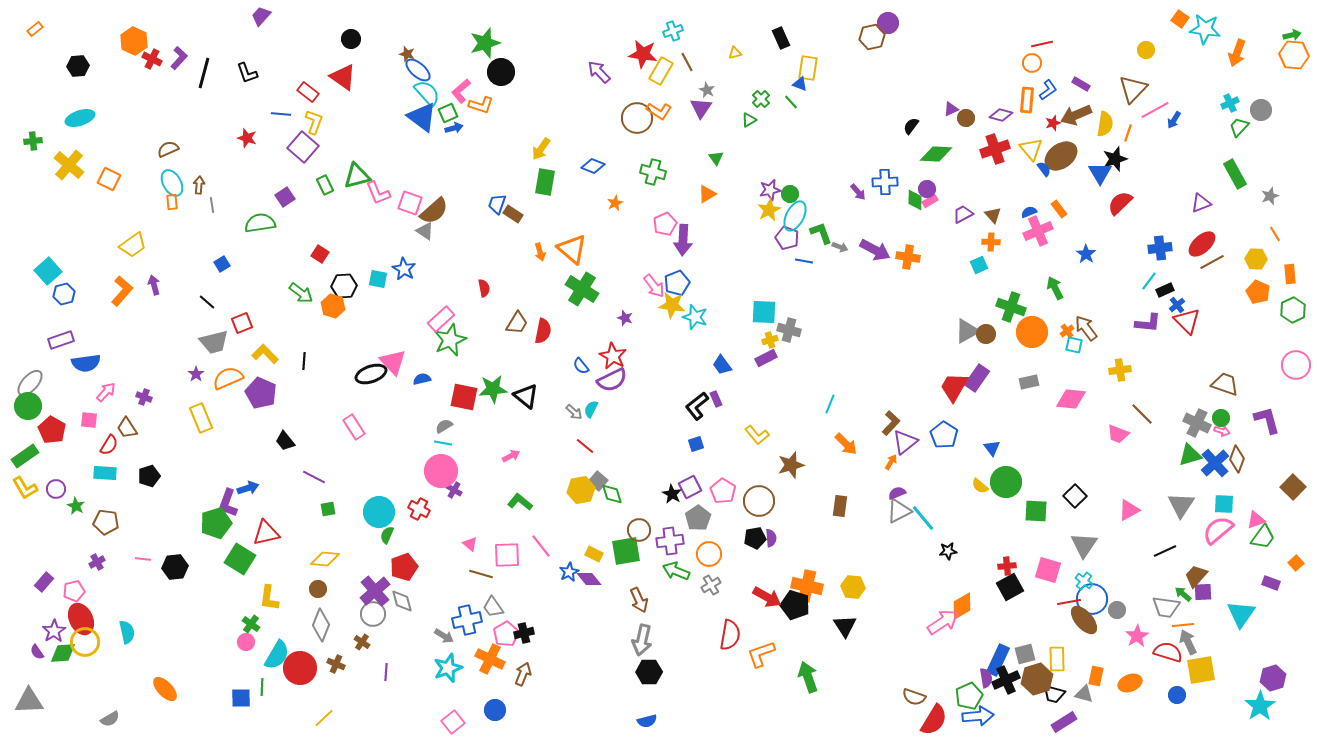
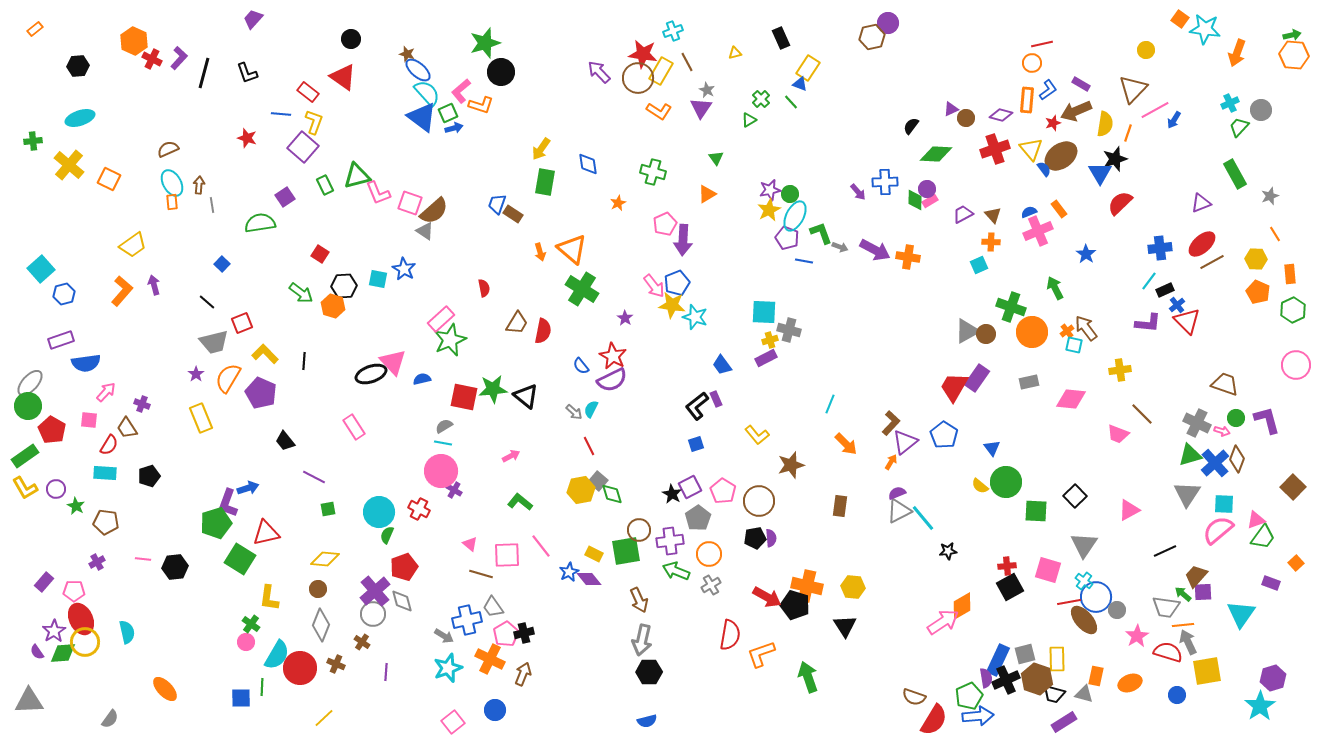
purple trapezoid at (261, 16): moved 8 px left, 3 px down
yellow rectangle at (808, 68): rotated 25 degrees clockwise
brown arrow at (1076, 115): moved 4 px up
brown circle at (637, 118): moved 1 px right, 40 px up
blue diamond at (593, 166): moved 5 px left, 2 px up; rotated 60 degrees clockwise
orange star at (615, 203): moved 3 px right
blue square at (222, 264): rotated 14 degrees counterclockwise
cyan square at (48, 271): moved 7 px left, 2 px up
purple star at (625, 318): rotated 14 degrees clockwise
orange semicircle at (228, 378): rotated 36 degrees counterclockwise
purple cross at (144, 397): moved 2 px left, 7 px down
green circle at (1221, 418): moved 15 px right
red line at (585, 446): moved 4 px right; rotated 24 degrees clockwise
gray triangle at (1181, 505): moved 6 px right, 11 px up
pink pentagon at (74, 591): rotated 15 degrees clockwise
blue circle at (1092, 599): moved 4 px right, 2 px up
yellow square at (1201, 670): moved 6 px right, 1 px down
brown hexagon at (1037, 679): rotated 24 degrees counterclockwise
gray semicircle at (110, 719): rotated 24 degrees counterclockwise
